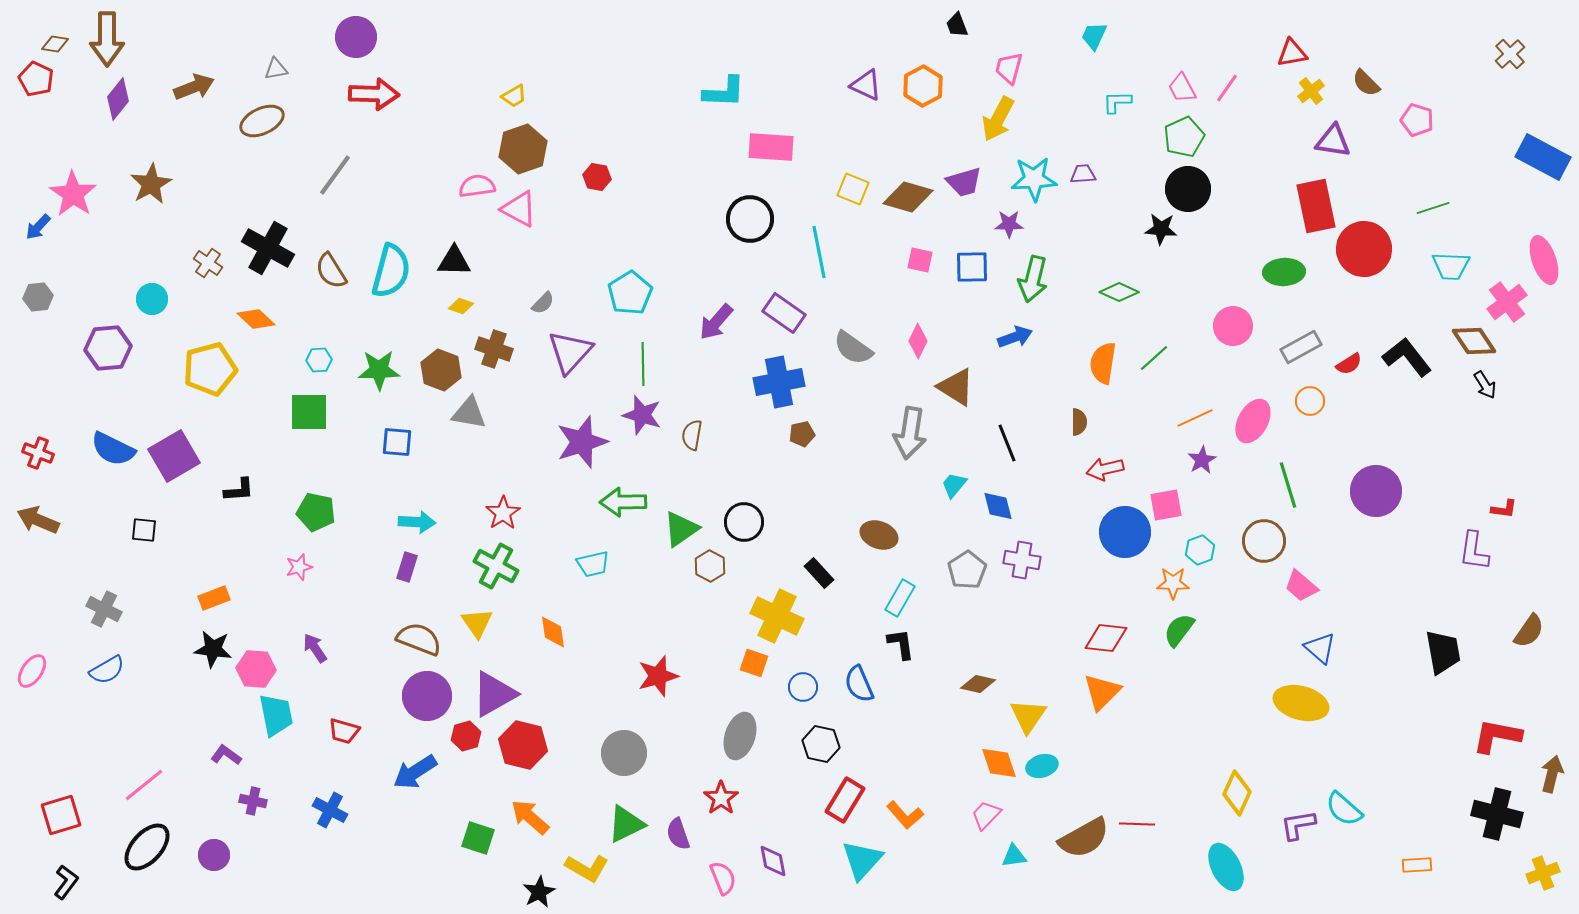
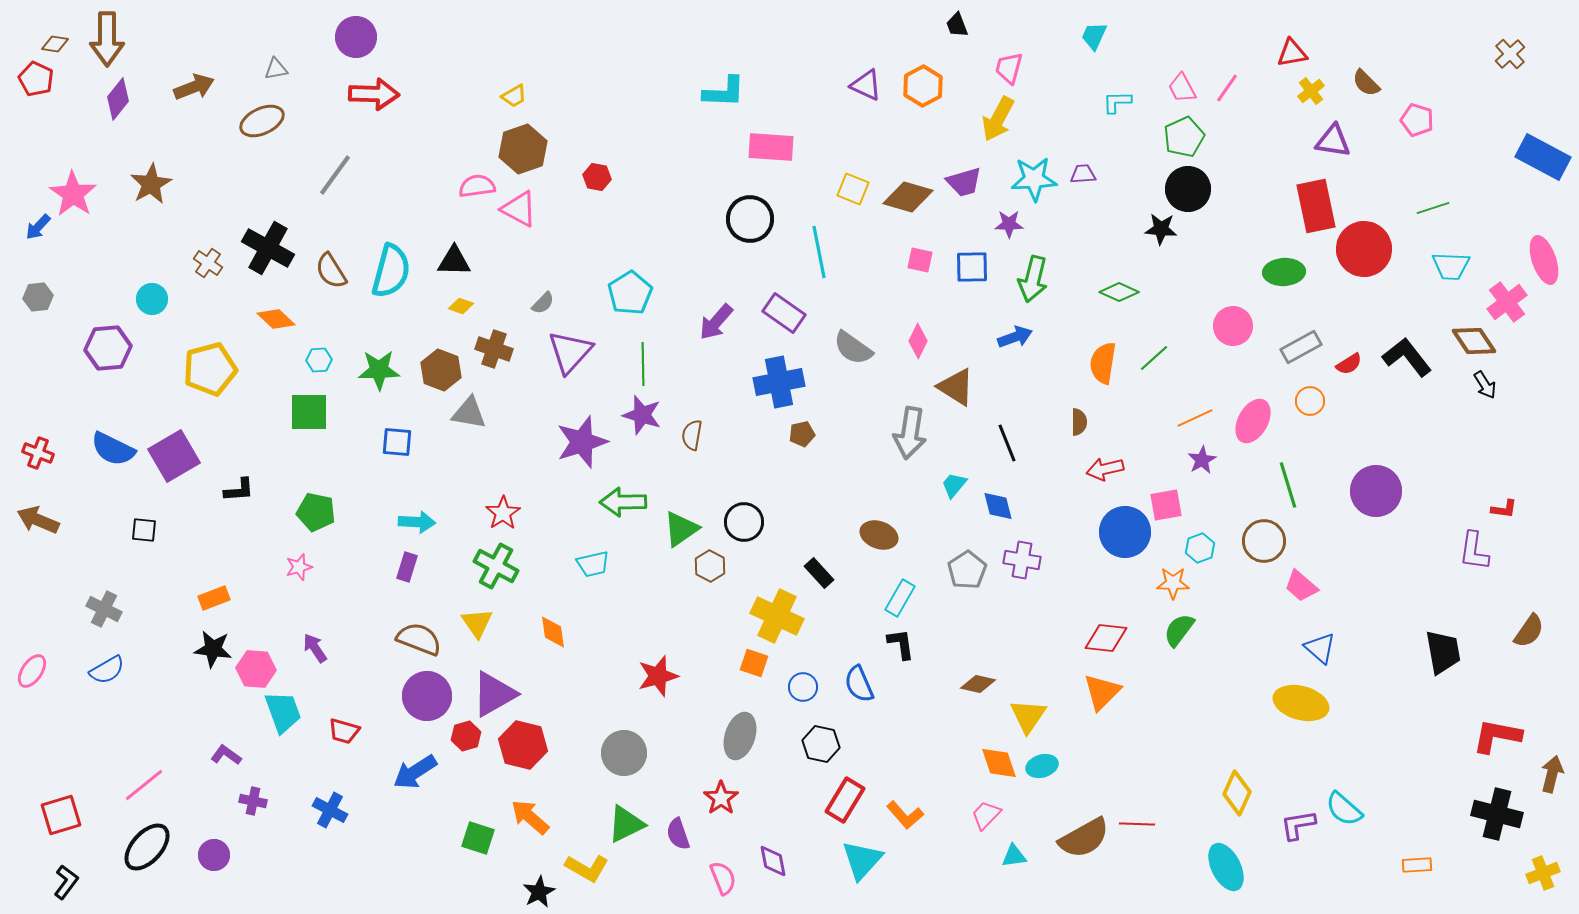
orange diamond at (256, 319): moved 20 px right
cyan hexagon at (1200, 550): moved 2 px up
cyan trapezoid at (276, 715): moved 7 px right, 3 px up; rotated 9 degrees counterclockwise
